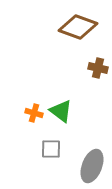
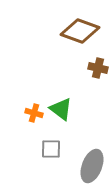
brown diamond: moved 2 px right, 4 px down
green triangle: moved 2 px up
